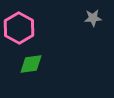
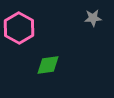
green diamond: moved 17 px right, 1 px down
